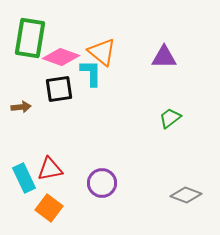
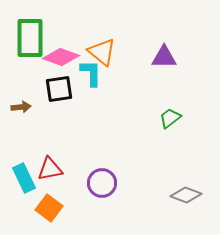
green rectangle: rotated 9 degrees counterclockwise
